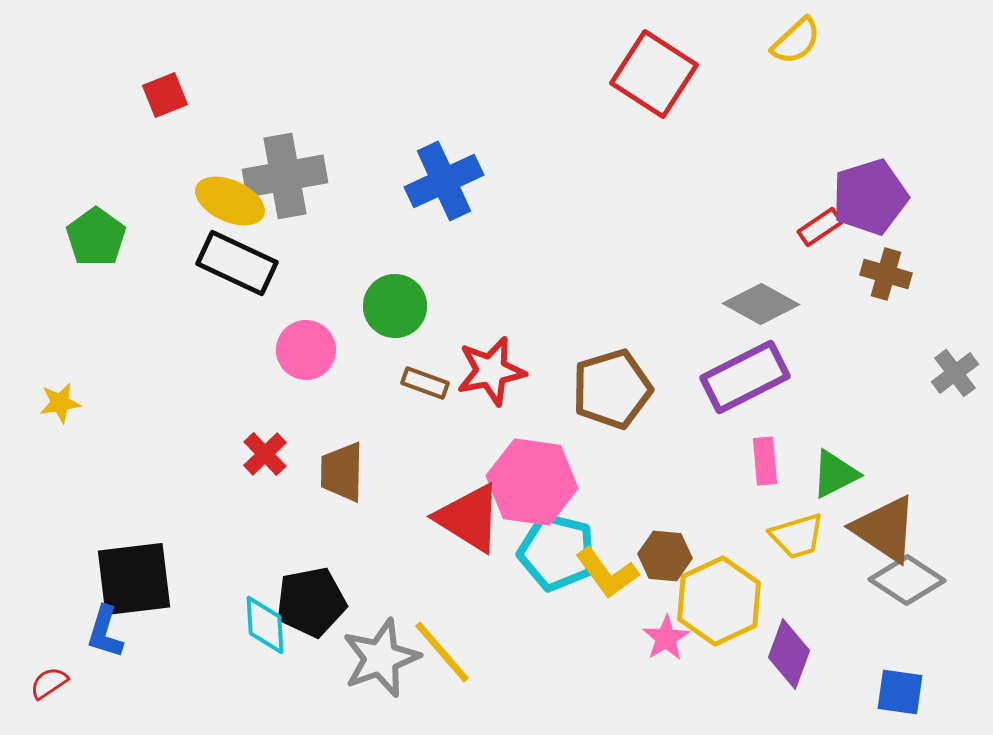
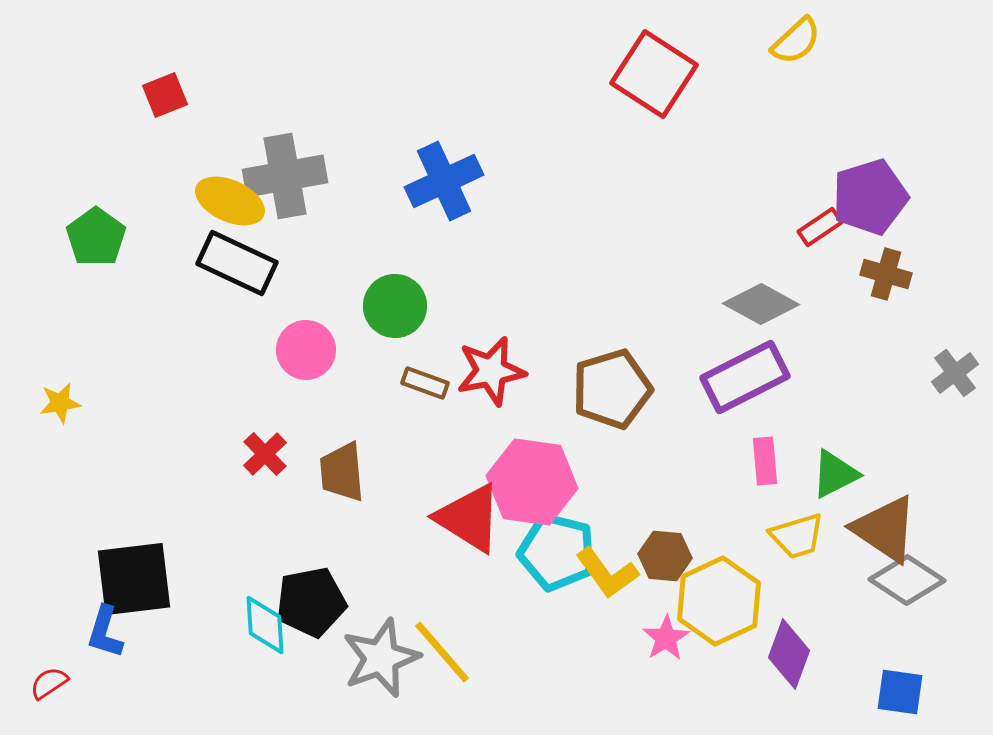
brown trapezoid at (342, 472): rotated 6 degrees counterclockwise
